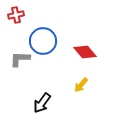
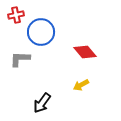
blue circle: moved 2 px left, 9 px up
yellow arrow: rotated 21 degrees clockwise
